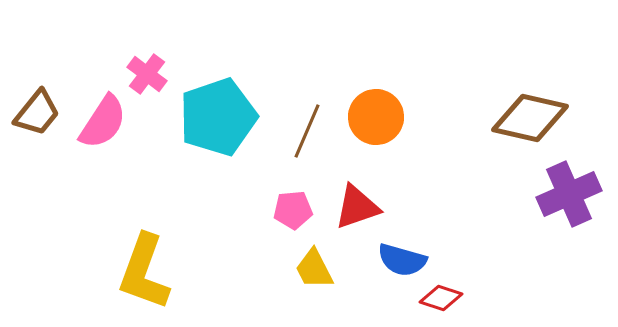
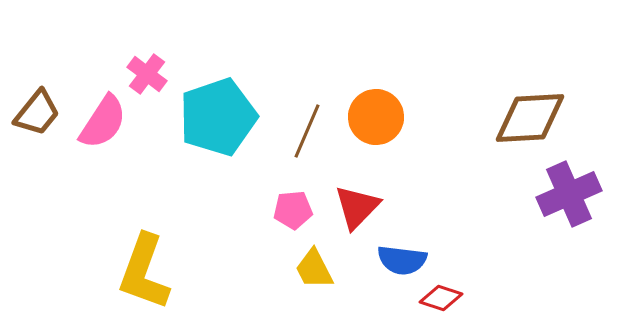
brown diamond: rotated 16 degrees counterclockwise
red triangle: rotated 27 degrees counterclockwise
blue semicircle: rotated 9 degrees counterclockwise
